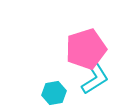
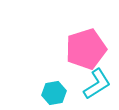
cyan L-shape: moved 2 px right, 5 px down
